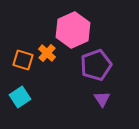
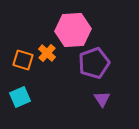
pink hexagon: rotated 20 degrees clockwise
purple pentagon: moved 2 px left, 2 px up
cyan square: rotated 10 degrees clockwise
